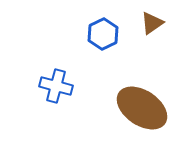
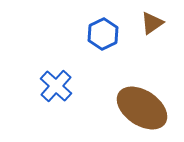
blue cross: rotated 28 degrees clockwise
